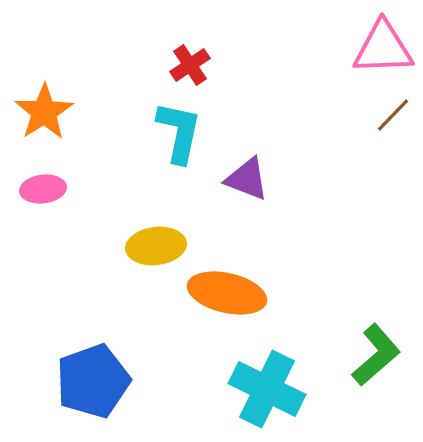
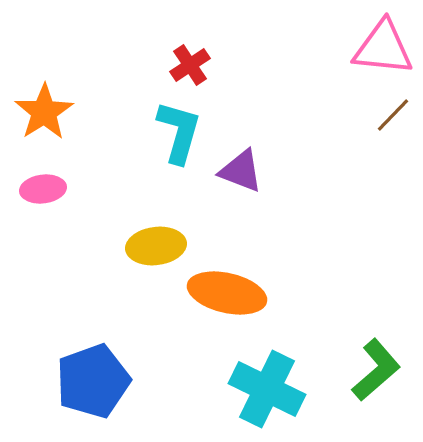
pink triangle: rotated 8 degrees clockwise
cyan L-shape: rotated 4 degrees clockwise
purple triangle: moved 6 px left, 8 px up
green L-shape: moved 15 px down
